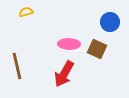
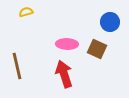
pink ellipse: moved 2 px left
red arrow: rotated 132 degrees clockwise
